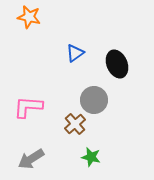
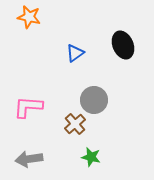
black ellipse: moved 6 px right, 19 px up
gray arrow: moved 2 px left; rotated 24 degrees clockwise
